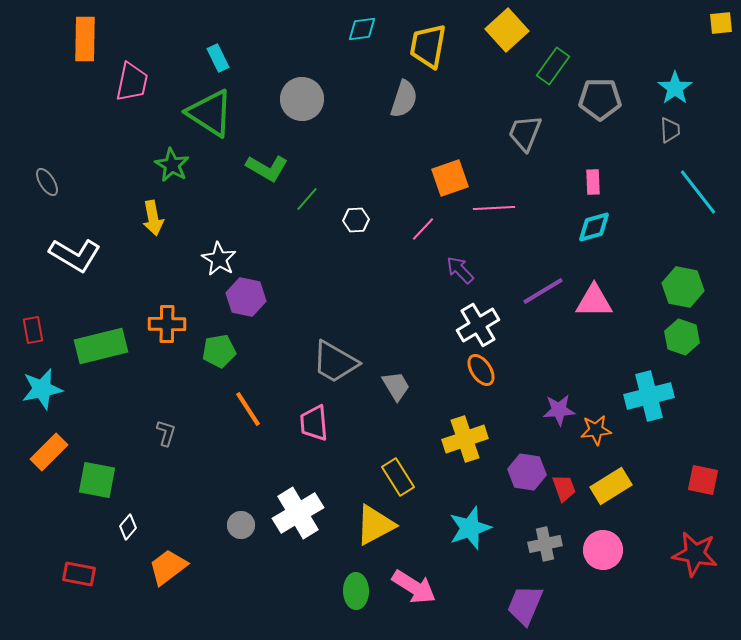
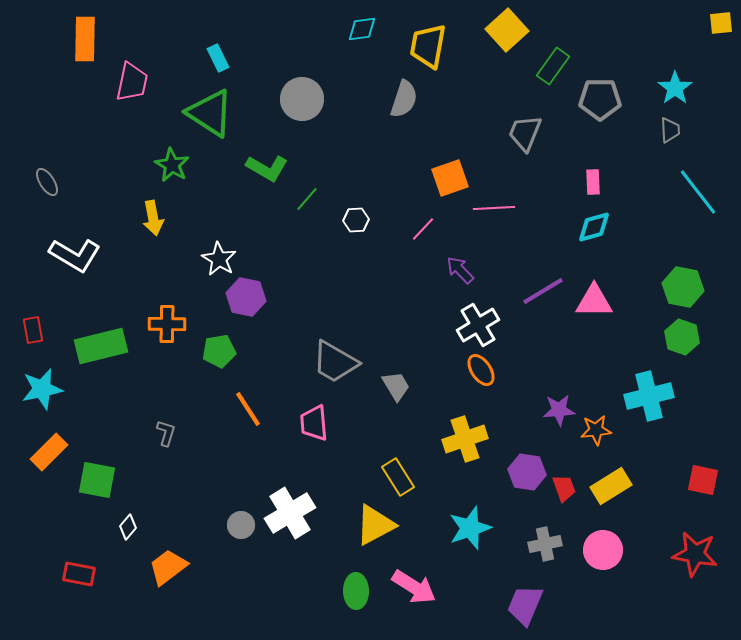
white cross at (298, 513): moved 8 px left
